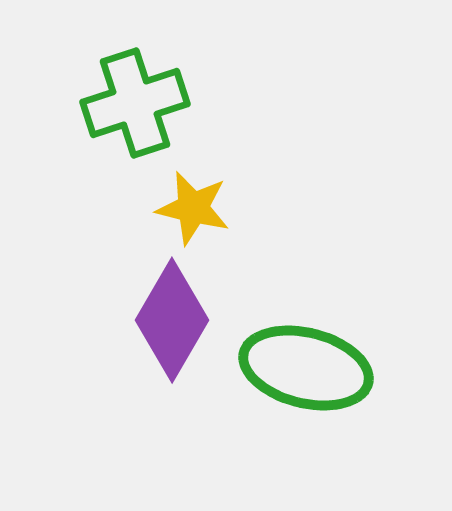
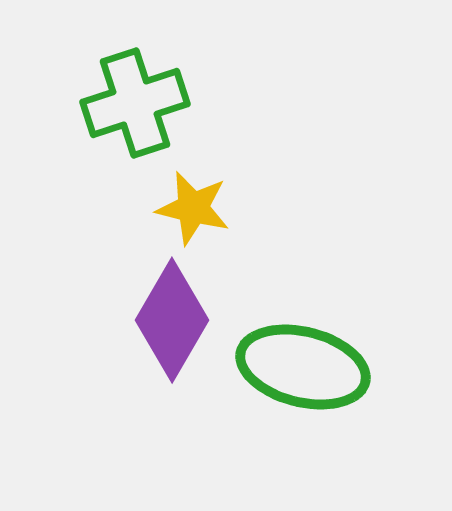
green ellipse: moved 3 px left, 1 px up
